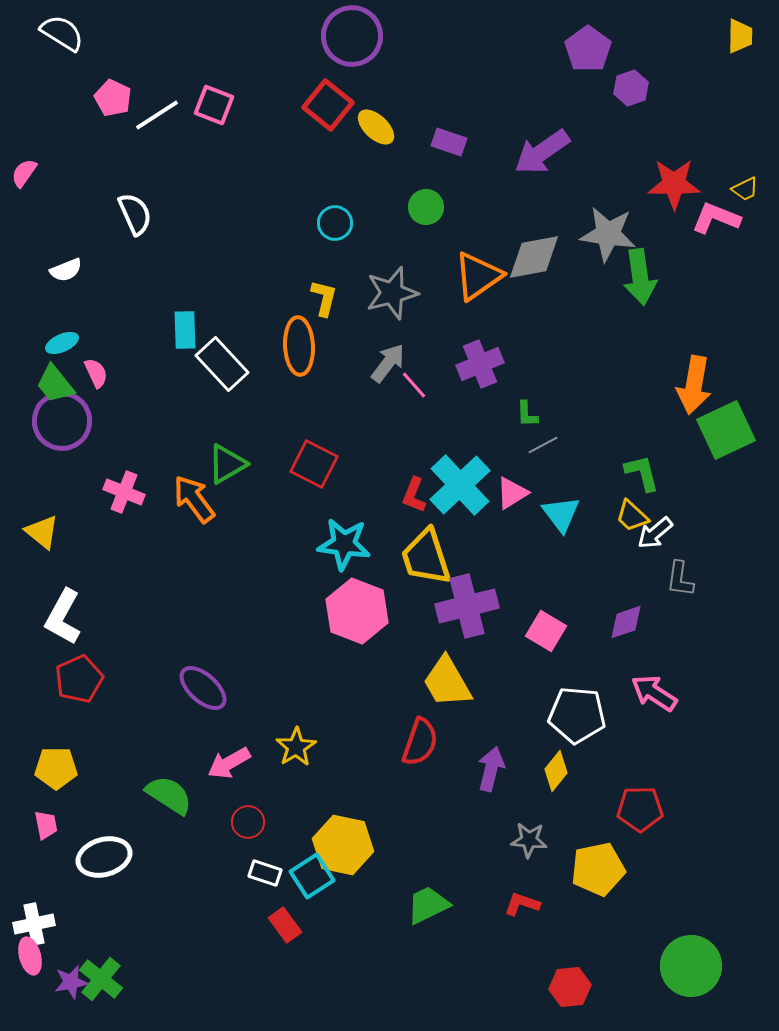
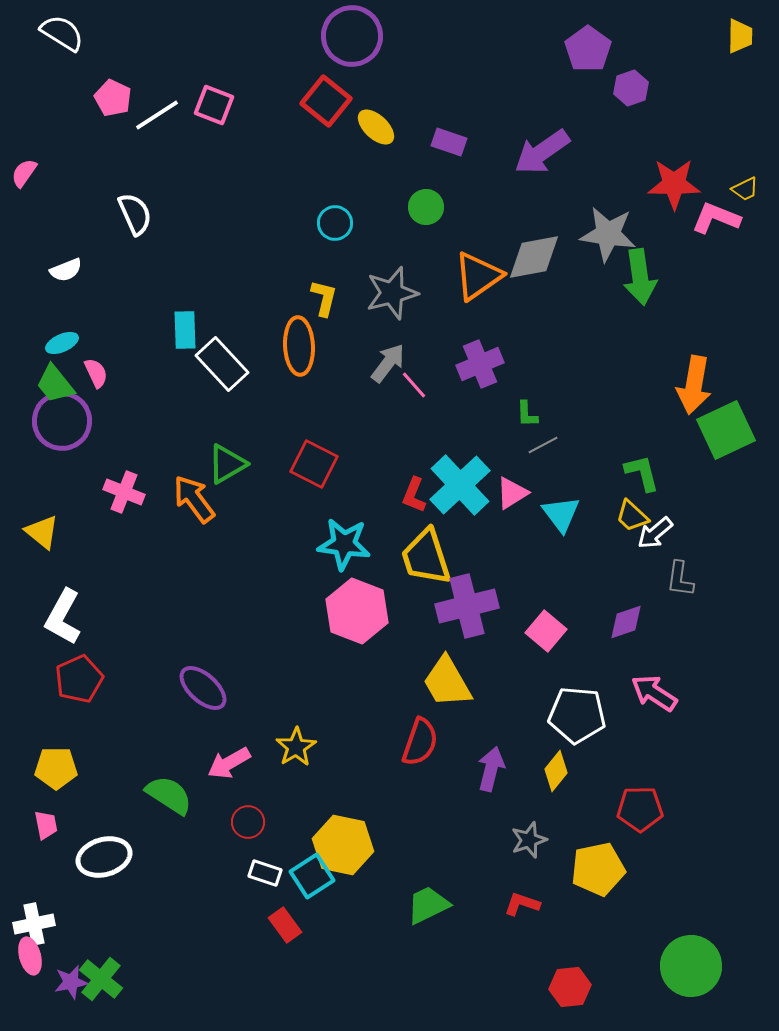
red square at (328, 105): moved 2 px left, 4 px up
pink square at (546, 631): rotated 9 degrees clockwise
gray star at (529, 840): rotated 24 degrees counterclockwise
